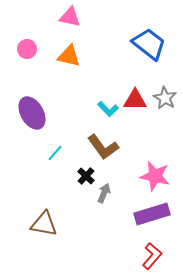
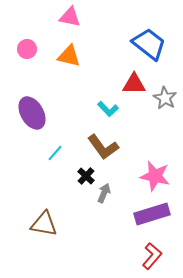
red triangle: moved 1 px left, 16 px up
